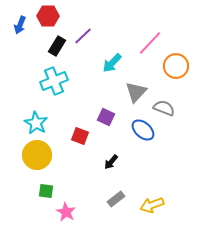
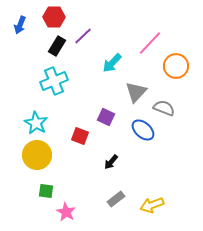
red hexagon: moved 6 px right, 1 px down
